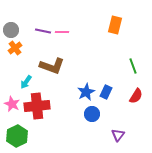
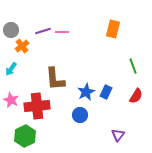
orange rectangle: moved 2 px left, 4 px down
purple line: rotated 28 degrees counterclockwise
orange cross: moved 7 px right, 2 px up
brown L-shape: moved 3 px right, 13 px down; rotated 65 degrees clockwise
cyan arrow: moved 15 px left, 13 px up
pink star: moved 1 px left, 4 px up
blue circle: moved 12 px left, 1 px down
green hexagon: moved 8 px right
